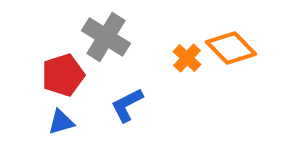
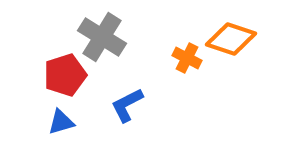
gray cross: moved 4 px left
orange diamond: moved 9 px up; rotated 27 degrees counterclockwise
orange cross: rotated 16 degrees counterclockwise
red pentagon: moved 2 px right
